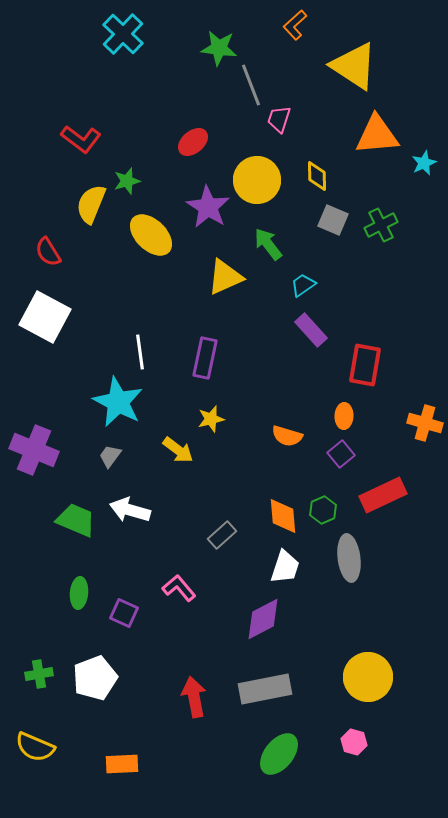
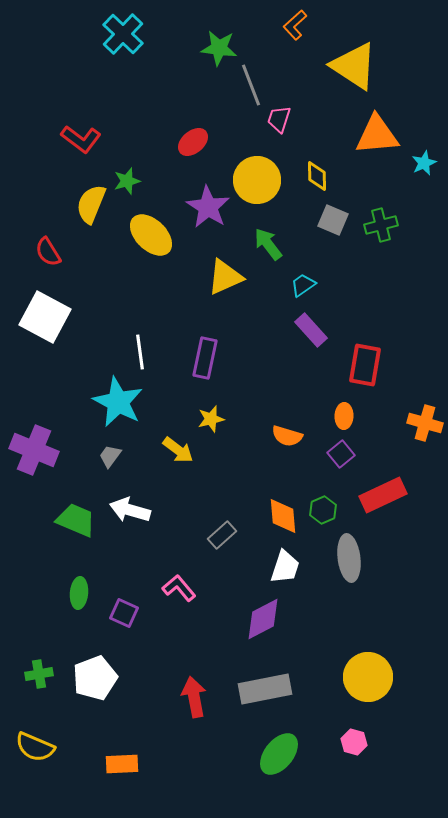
green cross at (381, 225): rotated 12 degrees clockwise
